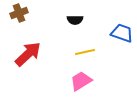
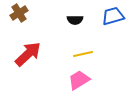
brown cross: rotated 12 degrees counterclockwise
blue trapezoid: moved 9 px left, 17 px up; rotated 35 degrees counterclockwise
yellow line: moved 2 px left, 2 px down
pink trapezoid: moved 2 px left, 1 px up
